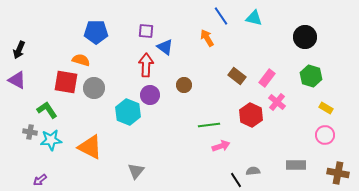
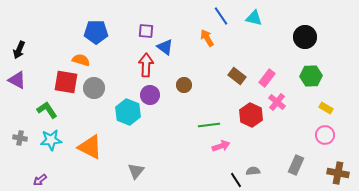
green hexagon: rotated 20 degrees counterclockwise
gray cross: moved 10 px left, 6 px down
gray rectangle: rotated 66 degrees counterclockwise
